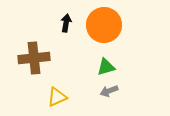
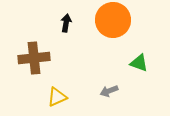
orange circle: moved 9 px right, 5 px up
green triangle: moved 33 px right, 4 px up; rotated 36 degrees clockwise
